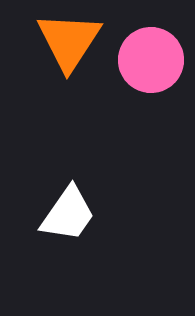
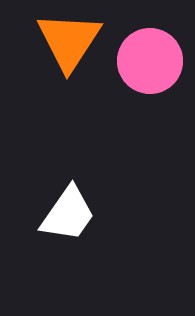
pink circle: moved 1 px left, 1 px down
